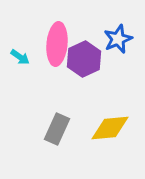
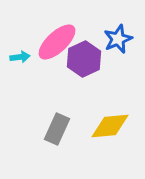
pink ellipse: moved 2 px up; rotated 42 degrees clockwise
cyan arrow: rotated 42 degrees counterclockwise
yellow diamond: moved 2 px up
